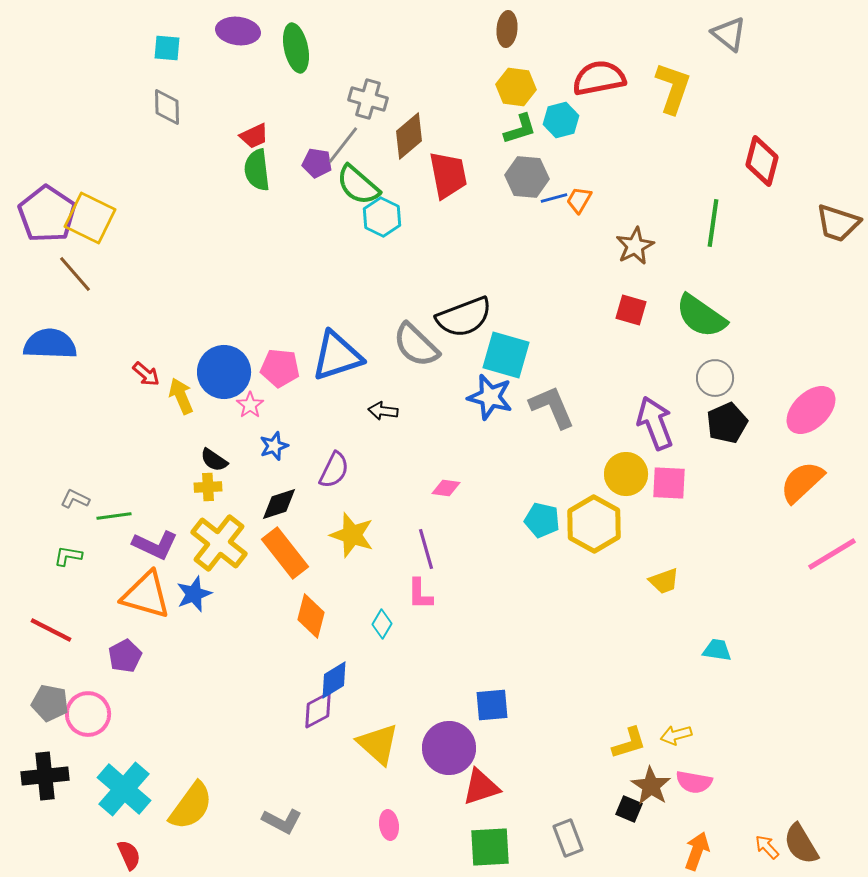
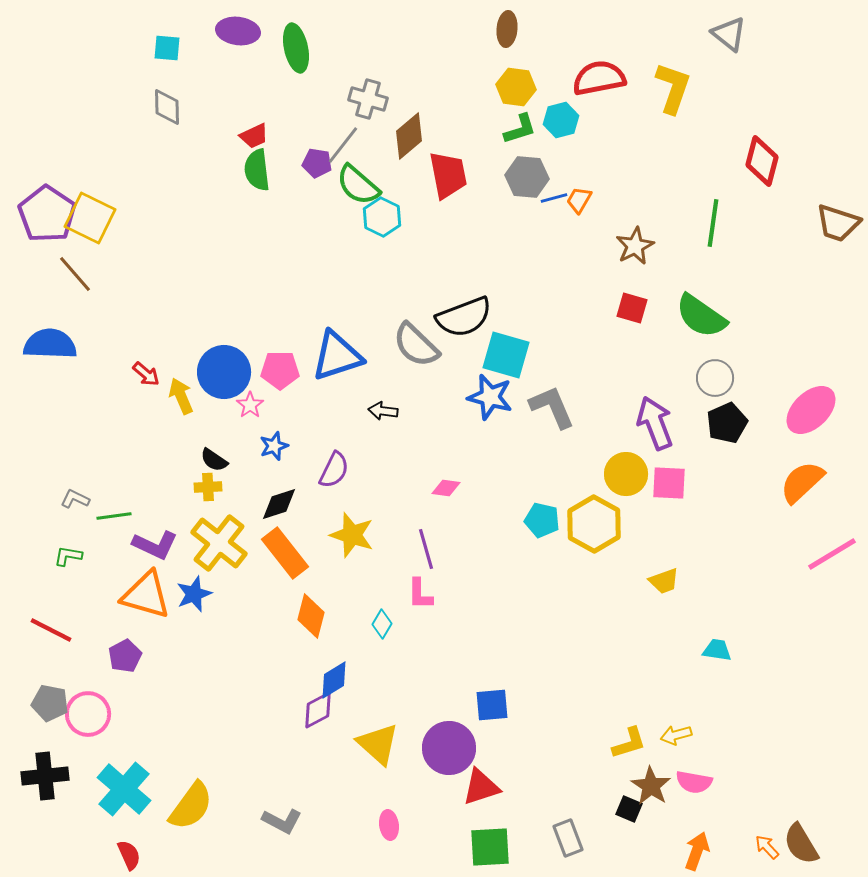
red square at (631, 310): moved 1 px right, 2 px up
pink pentagon at (280, 368): moved 2 px down; rotated 6 degrees counterclockwise
